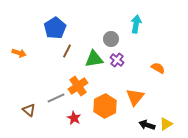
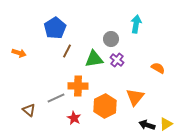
orange cross: rotated 36 degrees clockwise
